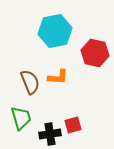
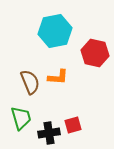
black cross: moved 1 px left, 1 px up
